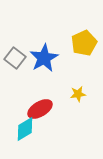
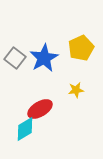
yellow pentagon: moved 3 px left, 5 px down
yellow star: moved 2 px left, 4 px up
